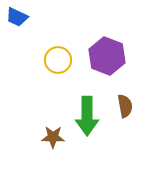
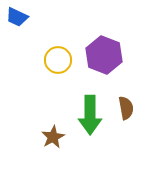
purple hexagon: moved 3 px left, 1 px up
brown semicircle: moved 1 px right, 2 px down
green arrow: moved 3 px right, 1 px up
brown star: rotated 30 degrees counterclockwise
